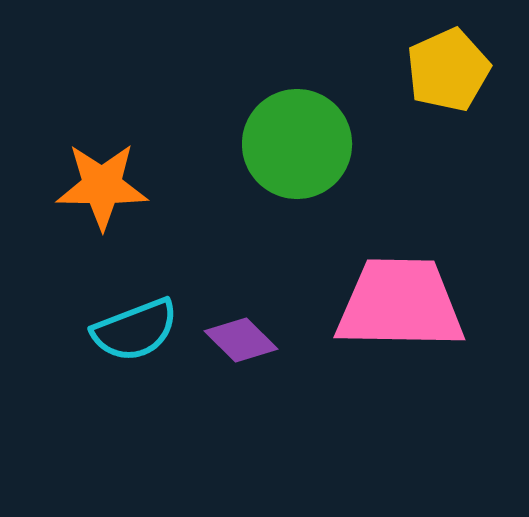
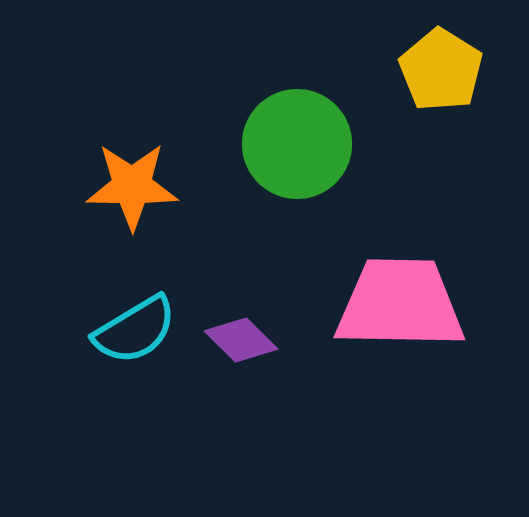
yellow pentagon: moved 7 px left; rotated 16 degrees counterclockwise
orange star: moved 30 px right
cyan semicircle: rotated 10 degrees counterclockwise
